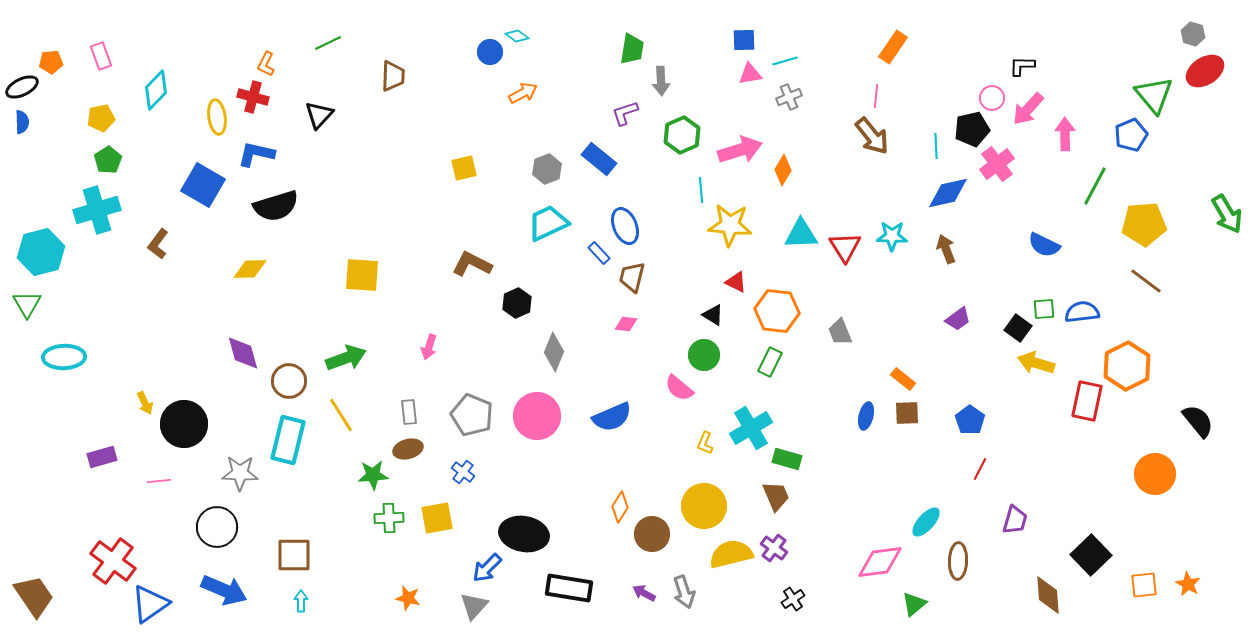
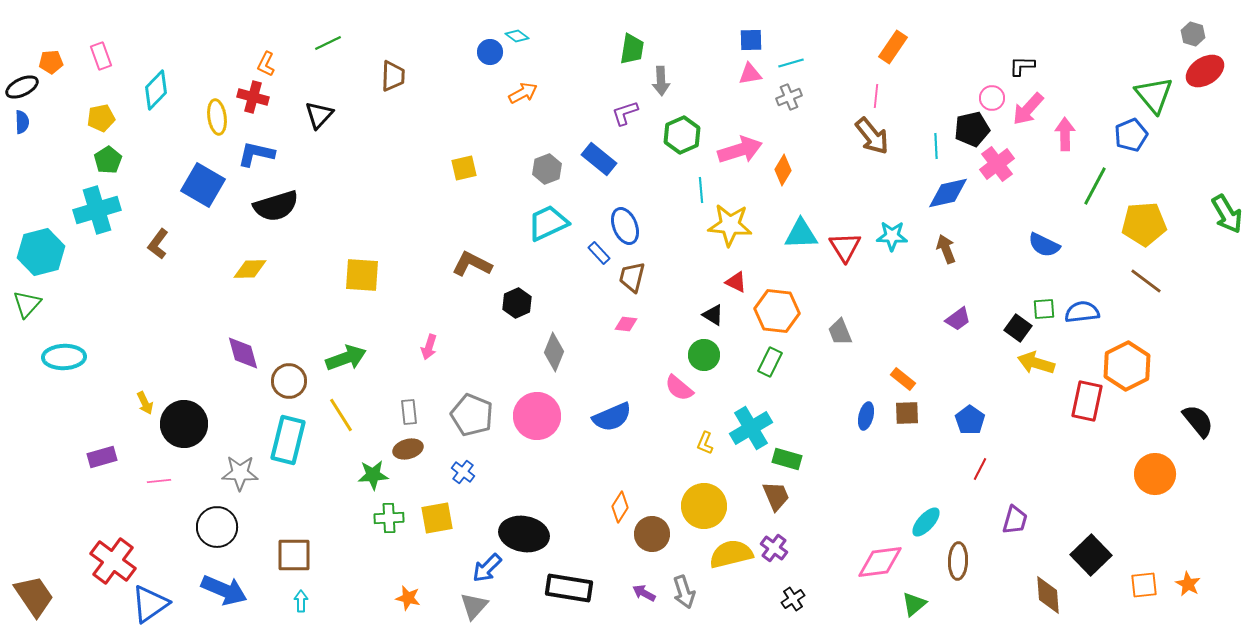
blue square at (744, 40): moved 7 px right
cyan line at (785, 61): moved 6 px right, 2 px down
green triangle at (27, 304): rotated 12 degrees clockwise
